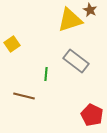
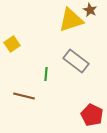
yellow triangle: moved 1 px right
